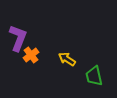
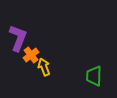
yellow arrow: moved 23 px left, 8 px down; rotated 36 degrees clockwise
green trapezoid: rotated 15 degrees clockwise
